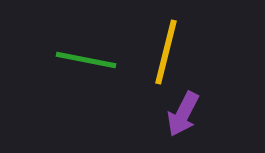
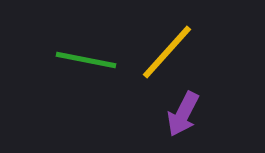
yellow line: moved 1 px right; rotated 28 degrees clockwise
